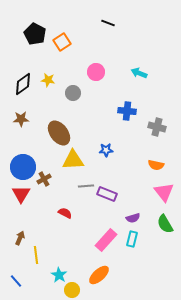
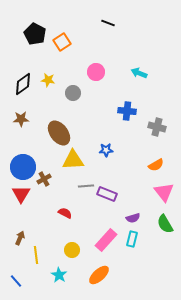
orange semicircle: rotated 42 degrees counterclockwise
yellow circle: moved 40 px up
